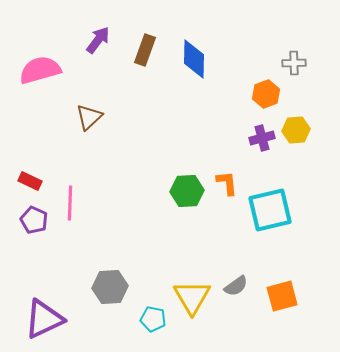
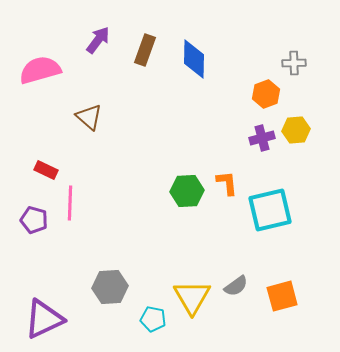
brown triangle: rotated 36 degrees counterclockwise
red rectangle: moved 16 px right, 11 px up
purple pentagon: rotated 8 degrees counterclockwise
